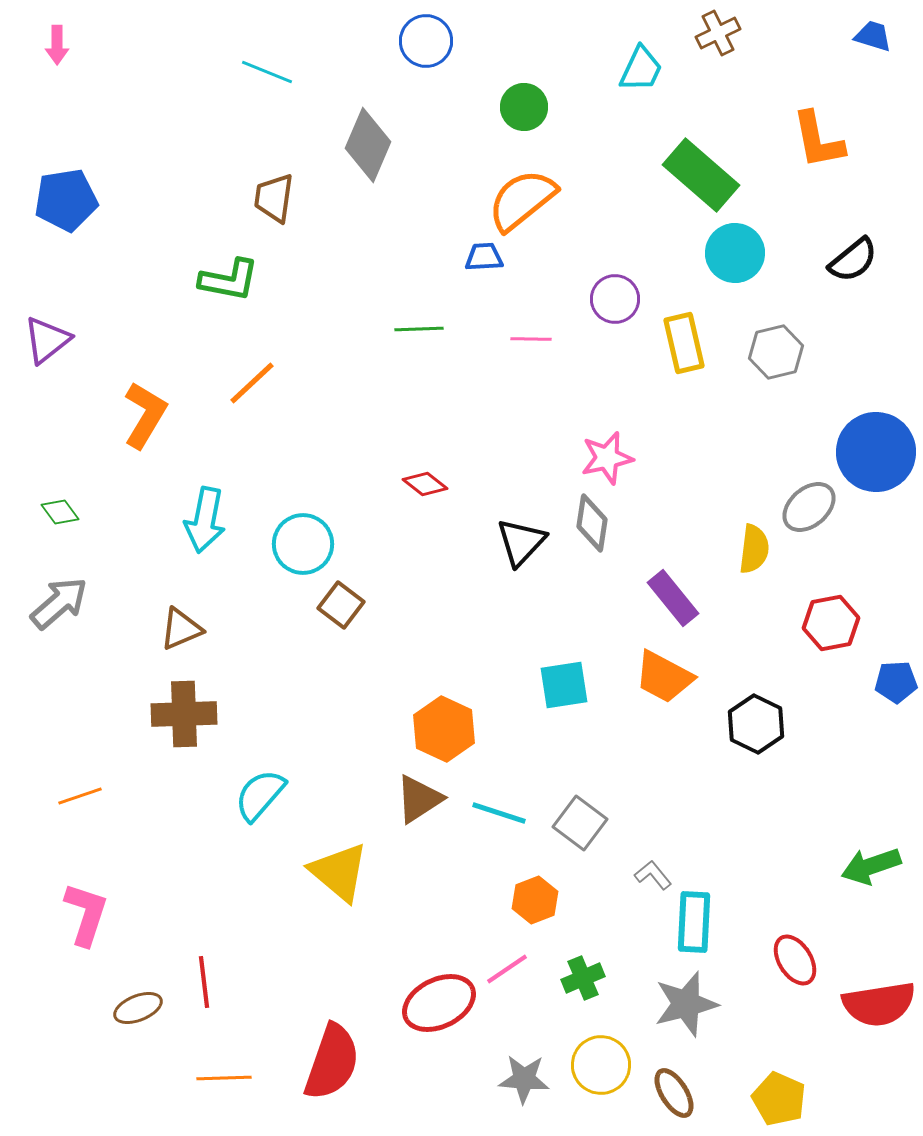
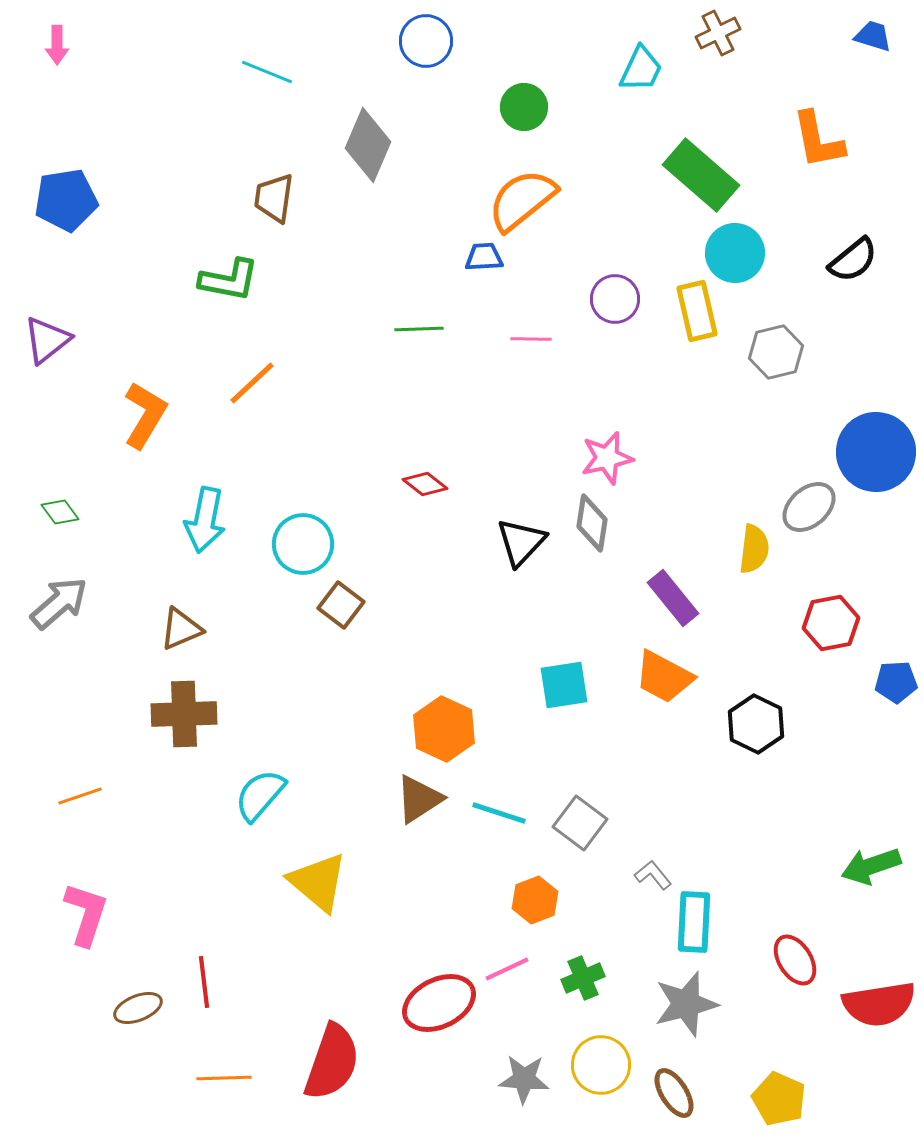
yellow rectangle at (684, 343): moved 13 px right, 32 px up
yellow triangle at (339, 872): moved 21 px left, 10 px down
pink line at (507, 969): rotated 9 degrees clockwise
